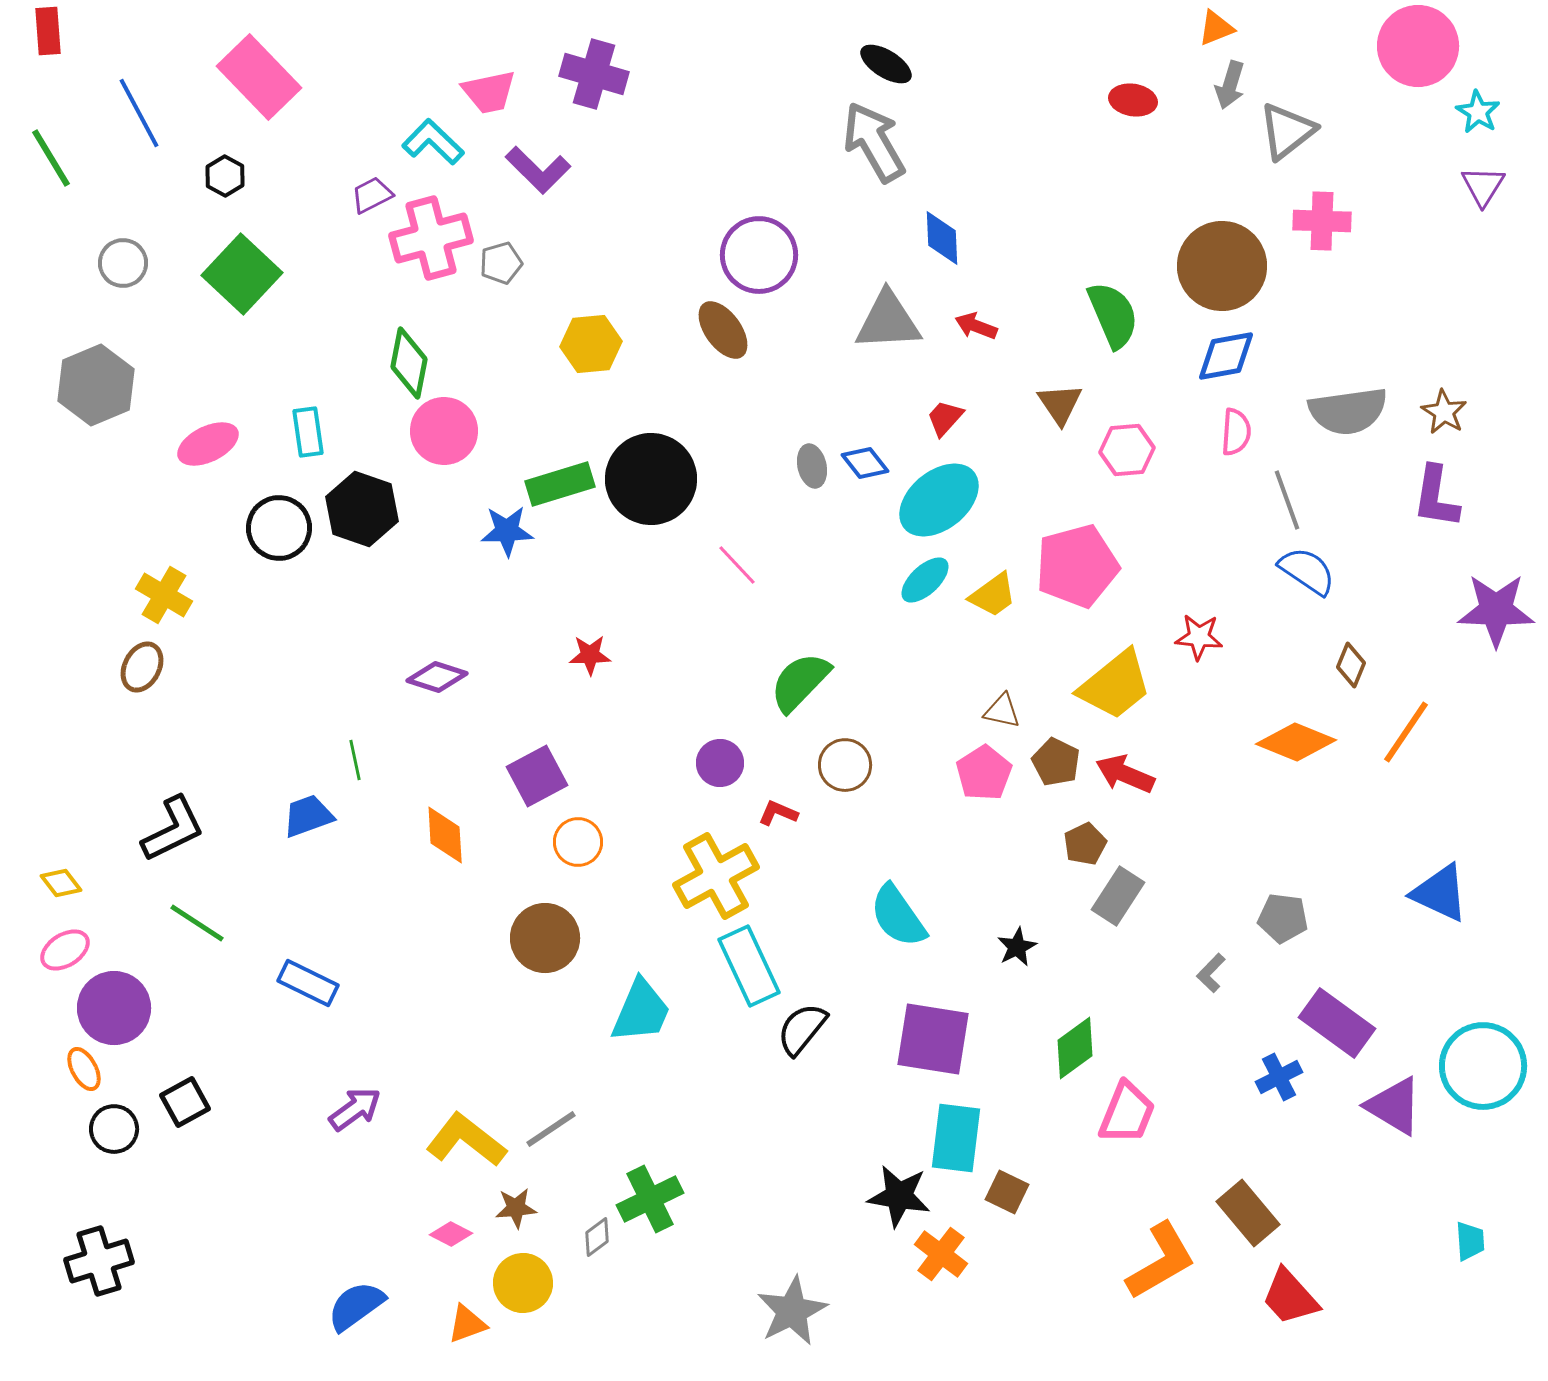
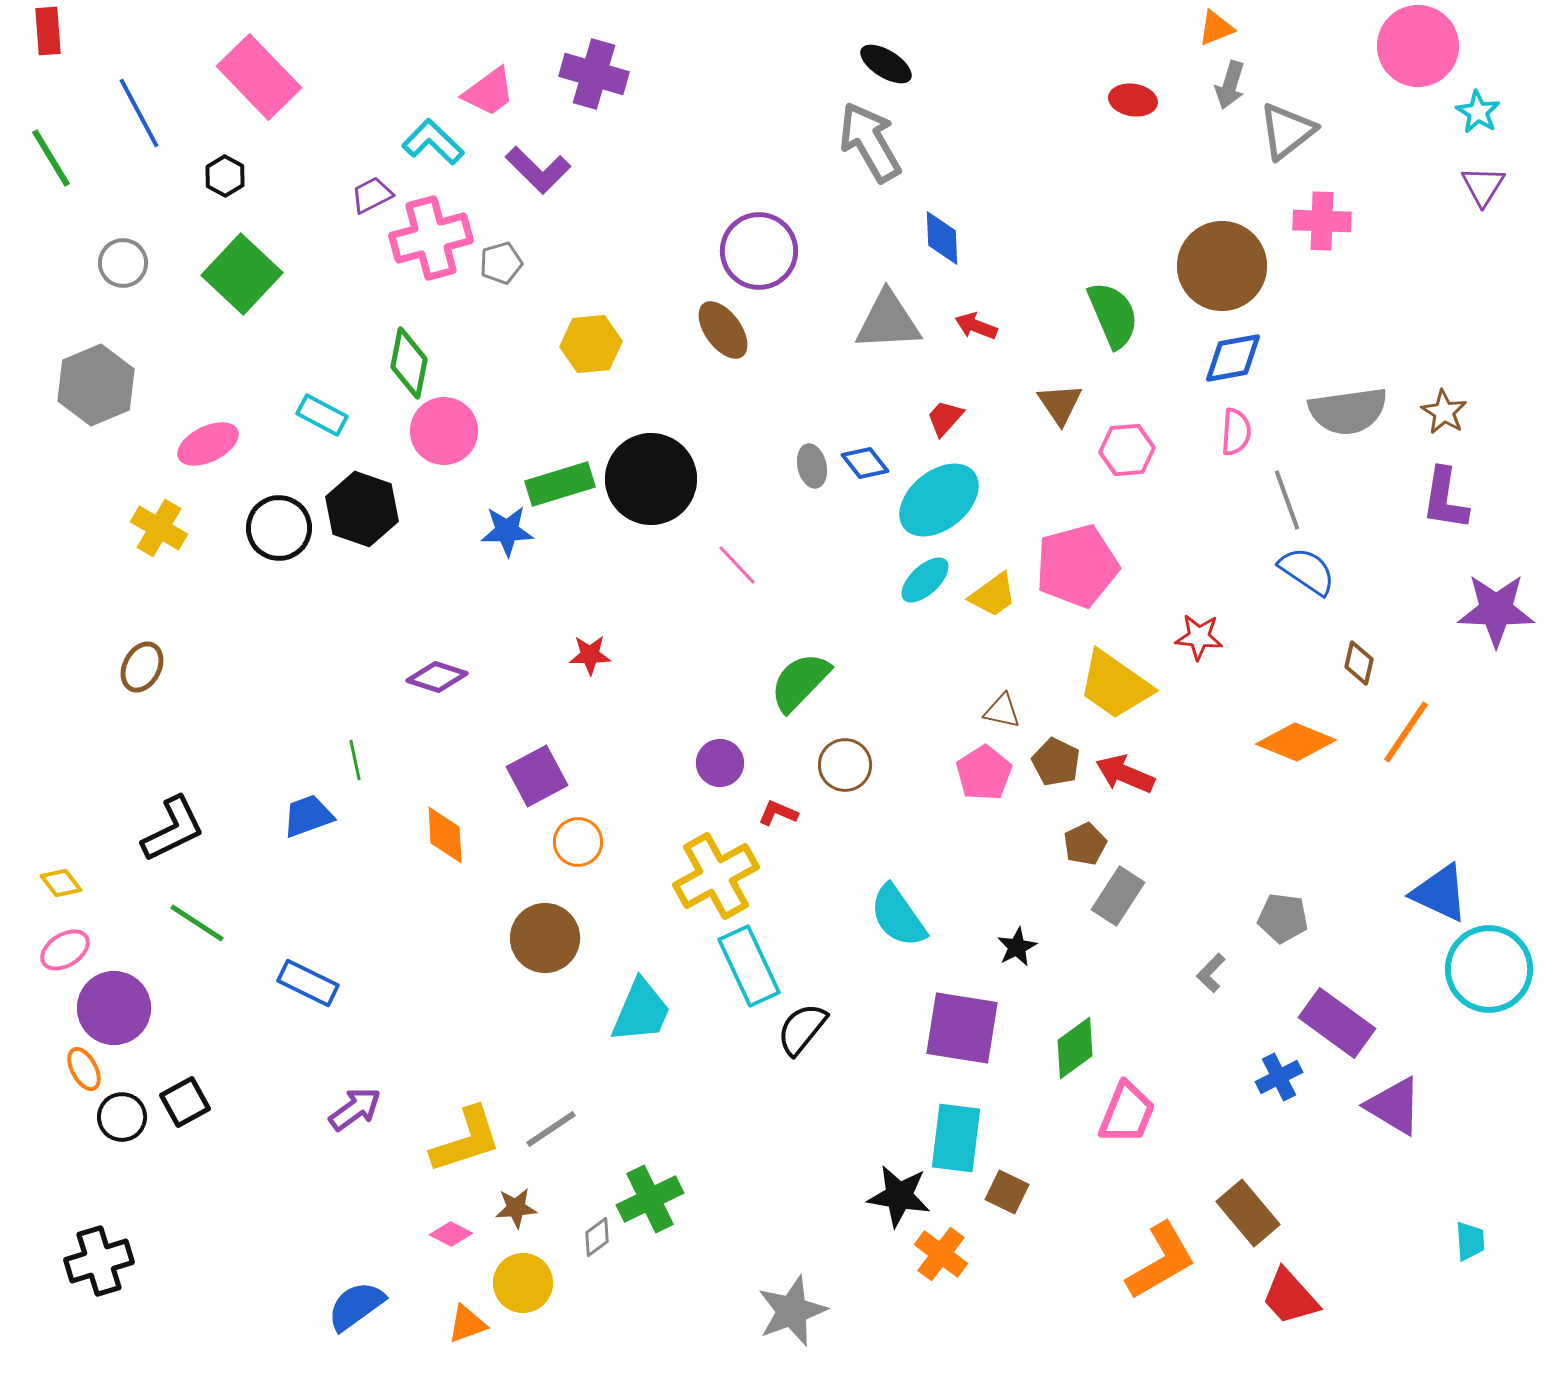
pink trapezoid at (489, 92): rotated 24 degrees counterclockwise
gray arrow at (874, 142): moved 4 px left
purple circle at (759, 255): moved 4 px up
blue diamond at (1226, 356): moved 7 px right, 2 px down
cyan rectangle at (308, 432): moved 14 px right, 17 px up; rotated 54 degrees counterclockwise
purple L-shape at (1436, 497): moved 9 px right, 2 px down
yellow cross at (164, 595): moved 5 px left, 67 px up
brown diamond at (1351, 665): moved 8 px right, 2 px up; rotated 9 degrees counterclockwise
yellow trapezoid at (1115, 685): rotated 74 degrees clockwise
purple square at (933, 1039): moved 29 px right, 11 px up
cyan circle at (1483, 1066): moved 6 px right, 97 px up
black circle at (114, 1129): moved 8 px right, 12 px up
yellow L-shape at (466, 1140): rotated 124 degrees clockwise
gray star at (792, 1311): rotated 6 degrees clockwise
